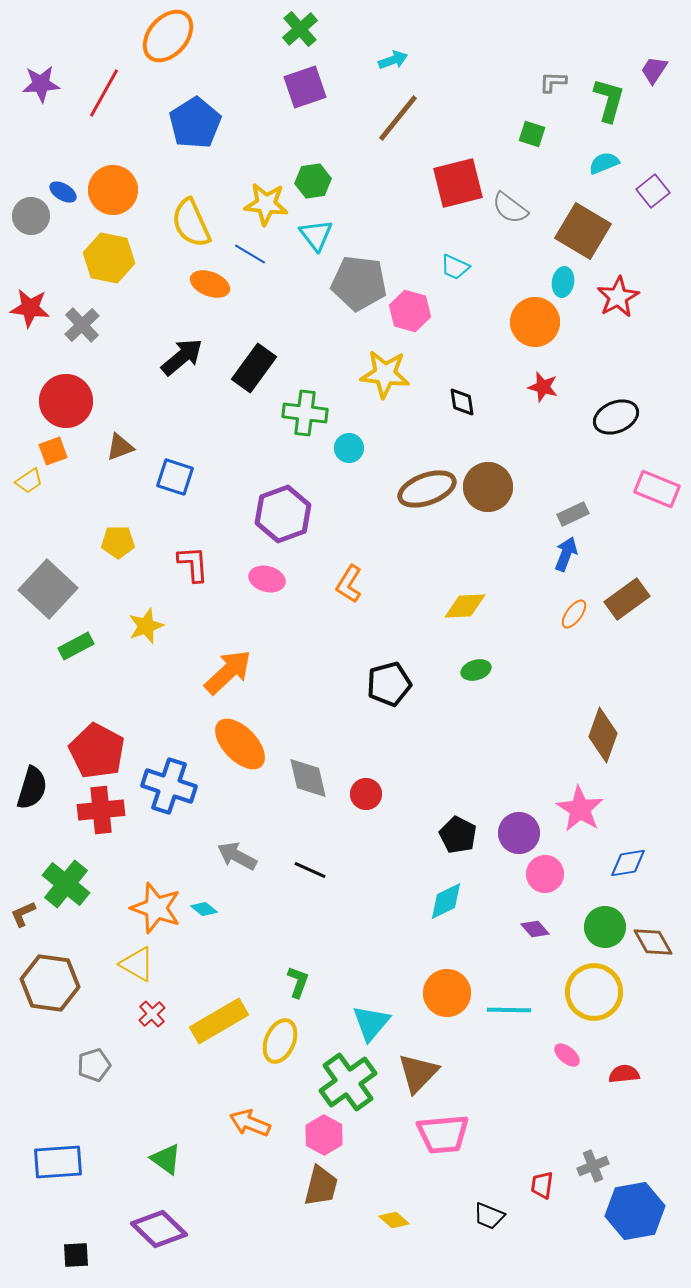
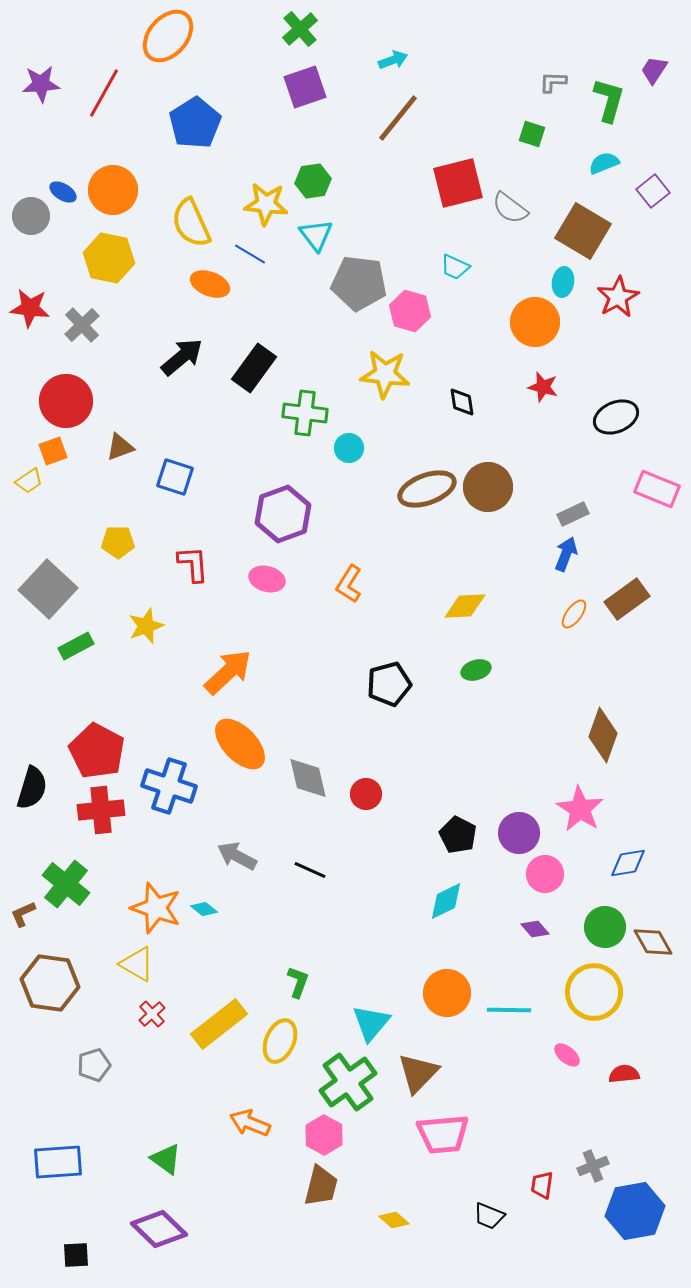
yellow rectangle at (219, 1021): moved 3 px down; rotated 8 degrees counterclockwise
